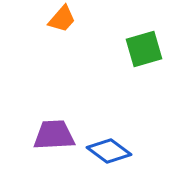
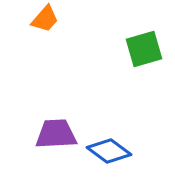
orange trapezoid: moved 17 px left
purple trapezoid: moved 2 px right, 1 px up
